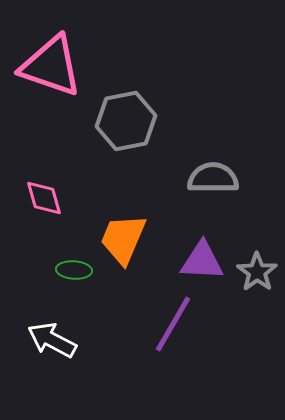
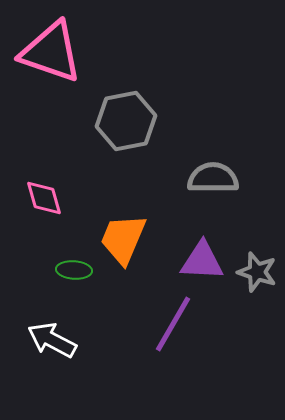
pink triangle: moved 14 px up
gray star: rotated 18 degrees counterclockwise
